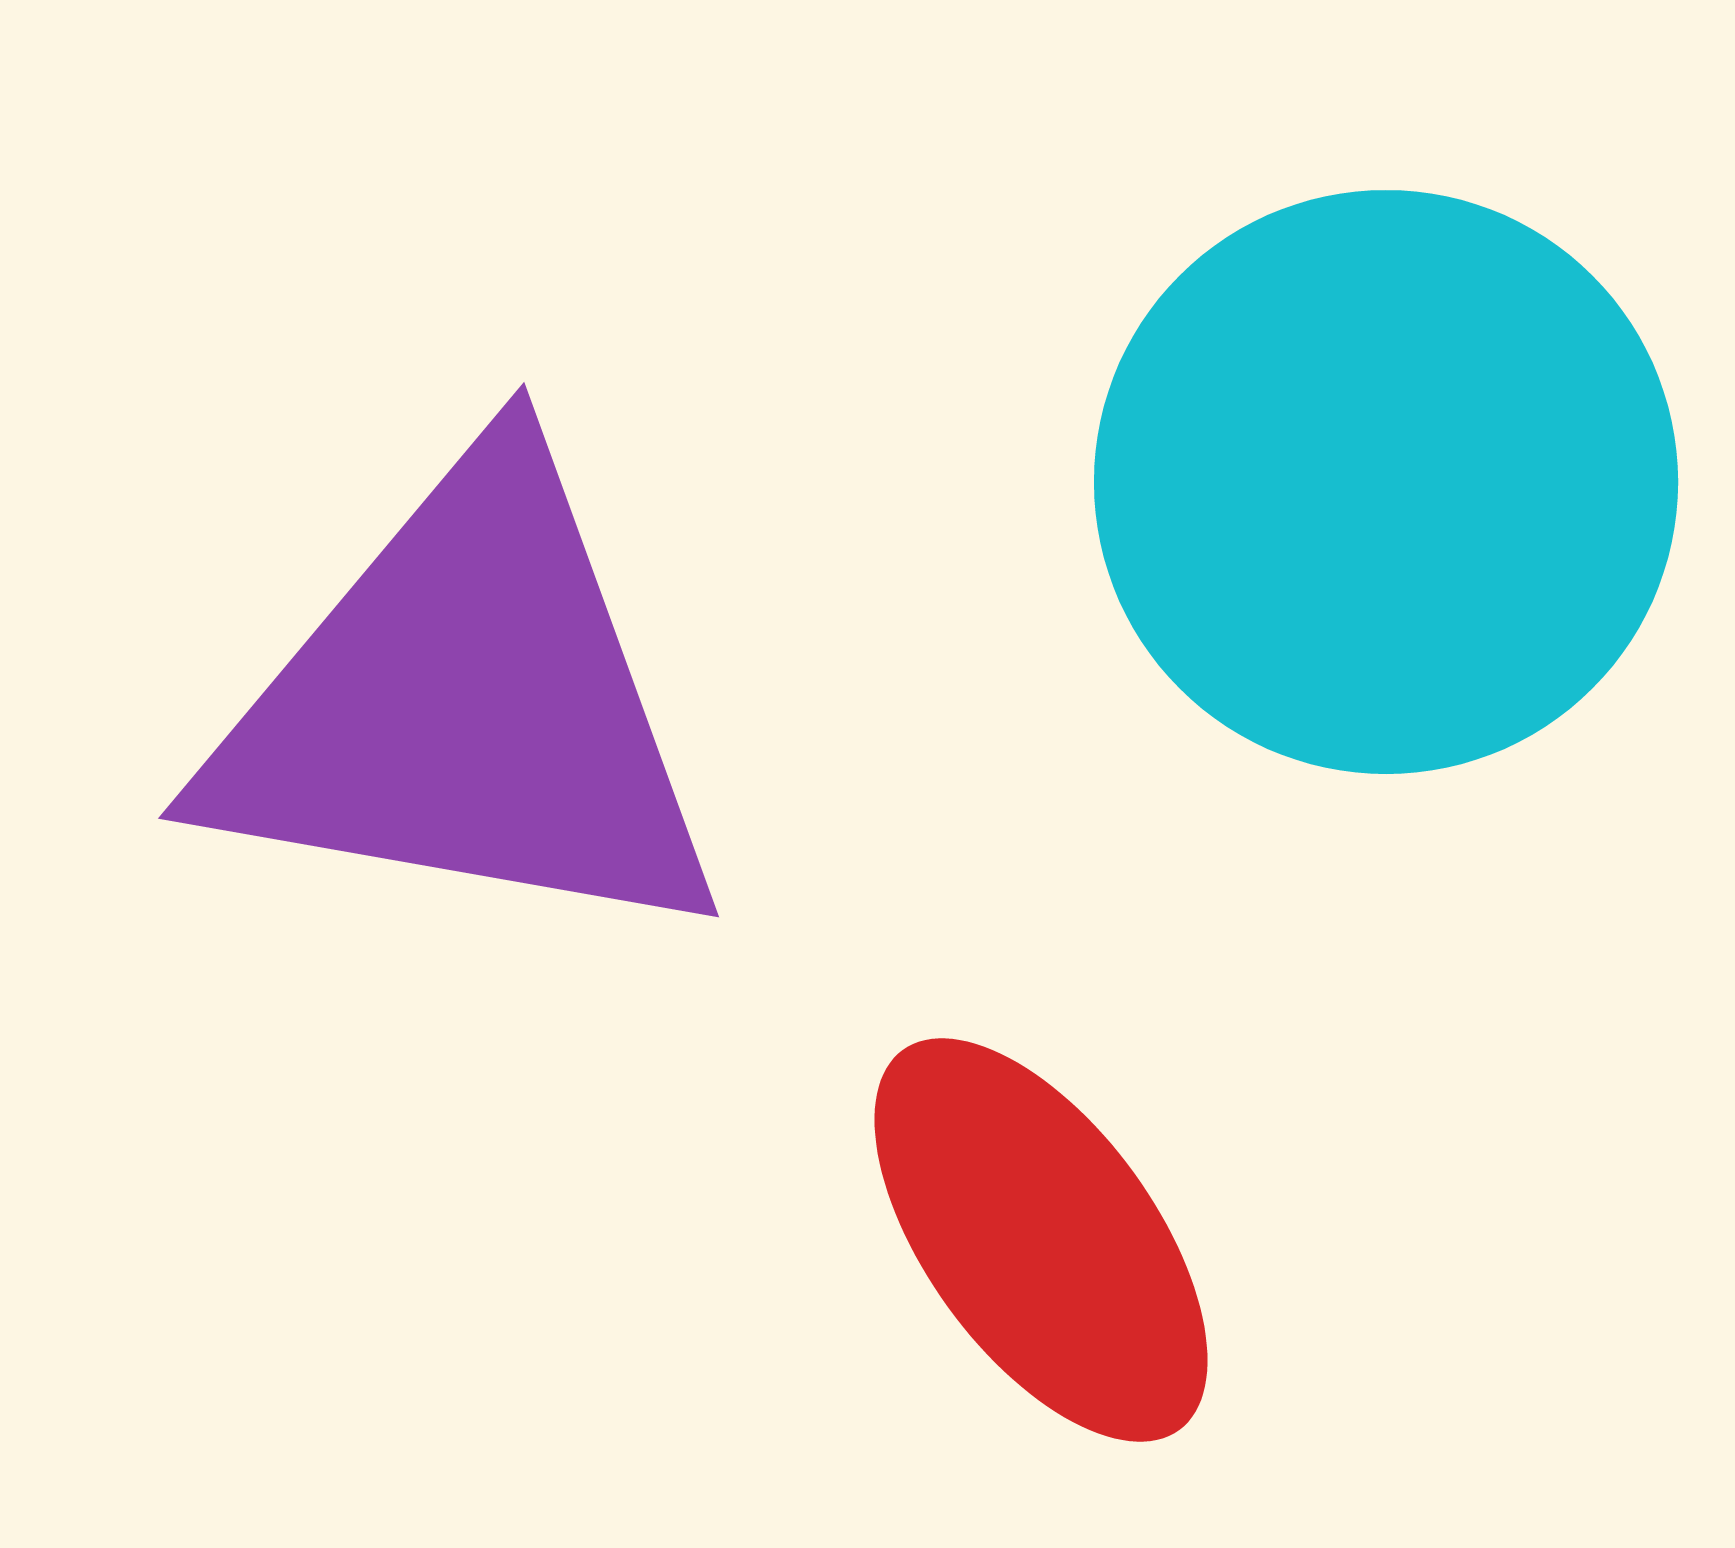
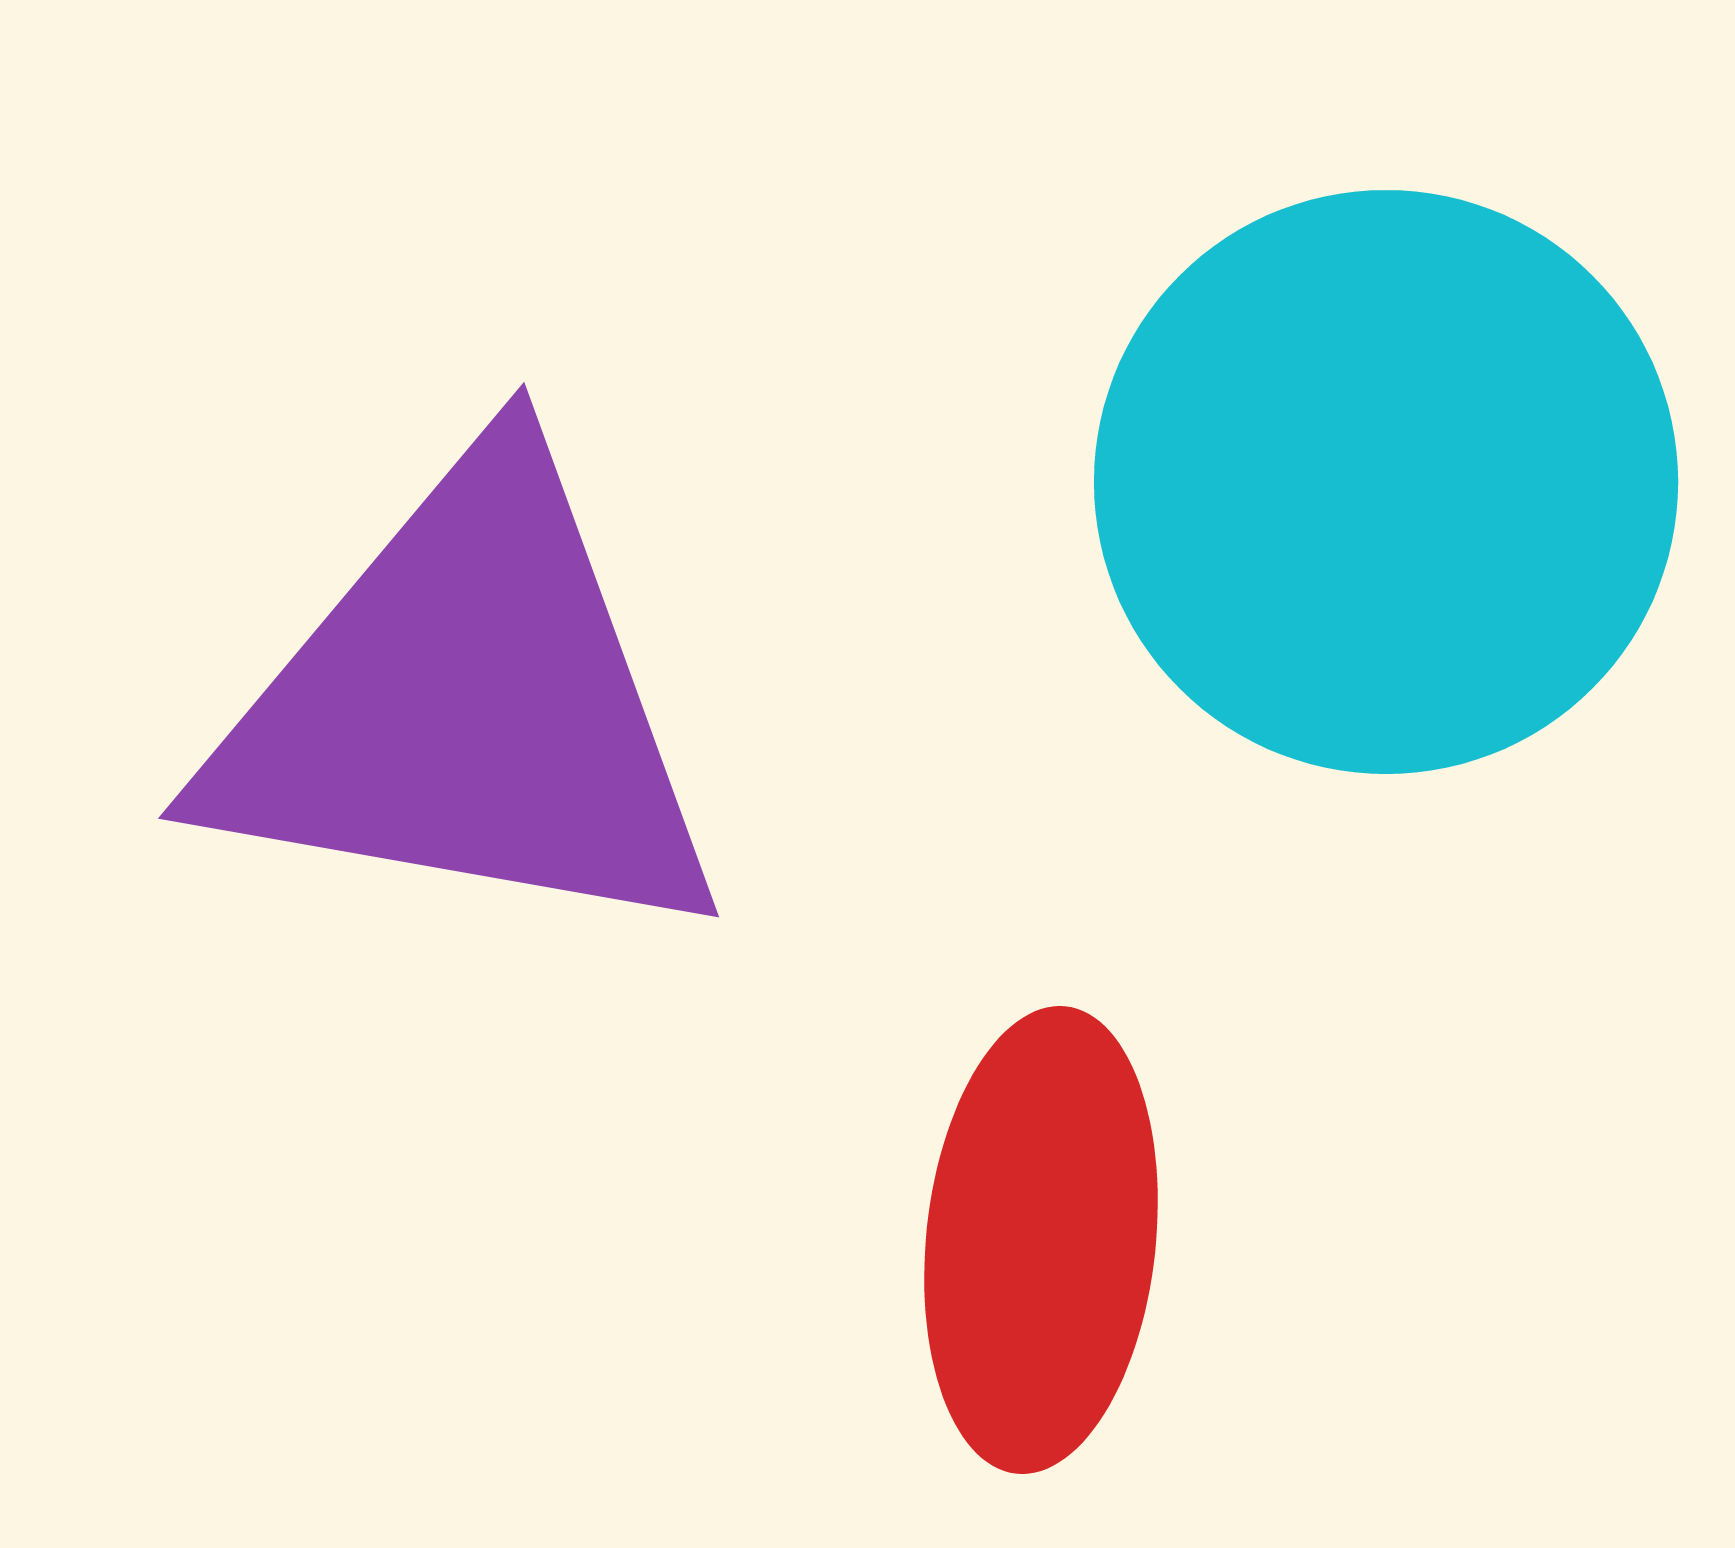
red ellipse: rotated 42 degrees clockwise
